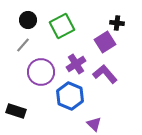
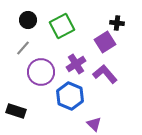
gray line: moved 3 px down
